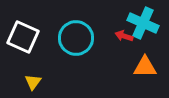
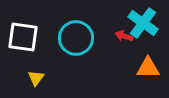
cyan cross: rotated 12 degrees clockwise
white square: rotated 16 degrees counterclockwise
orange triangle: moved 3 px right, 1 px down
yellow triangle: moved 3 px right, 4 px up
